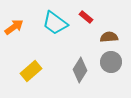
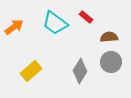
gray diamond: moved 1 px down
